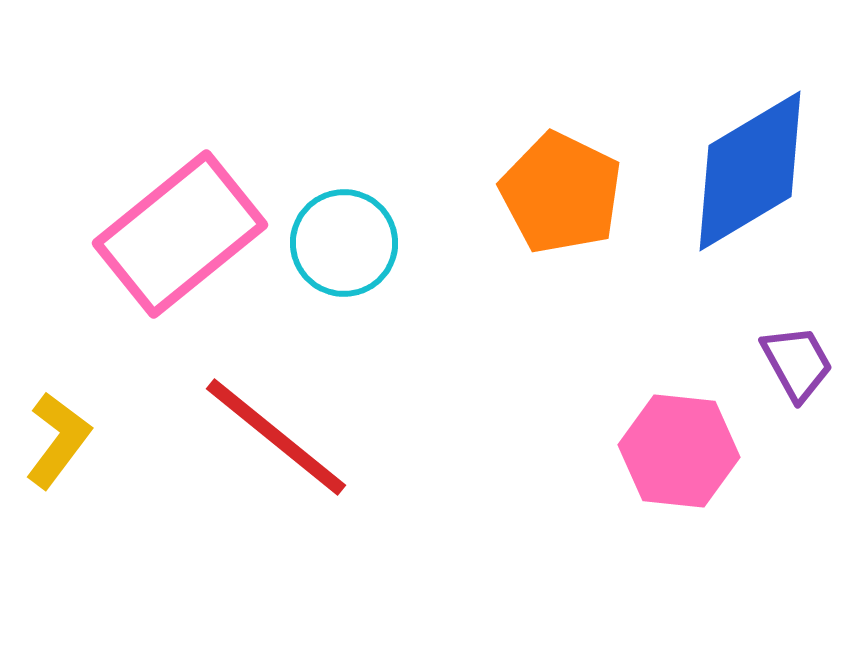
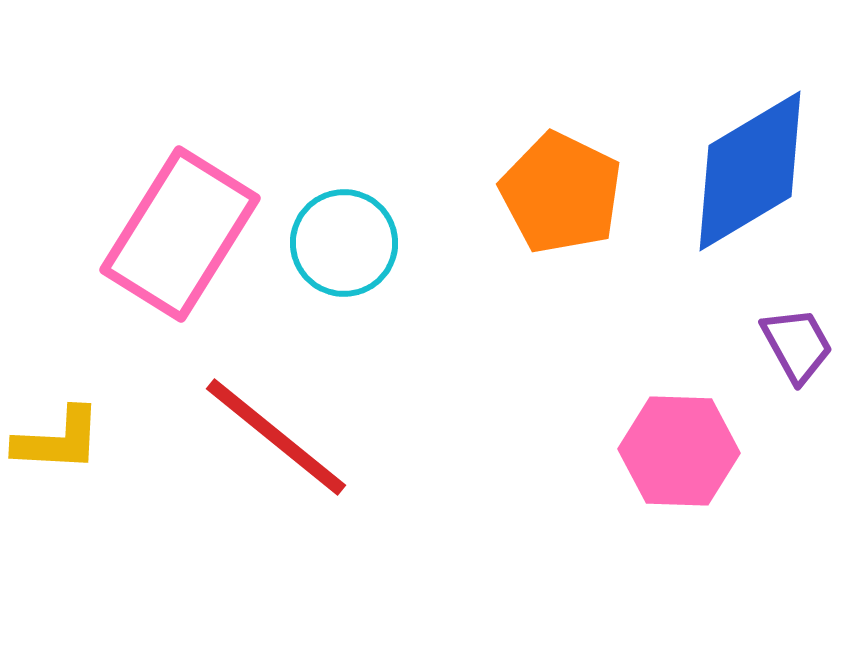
pink rectangle: rotated 19 degrees counterclockwise
purple trapezoid: moved 18 px up
yellow L-shape: rotated 56 degrees clockwise
pink hexagon: rotated 4 degrees counterclockwise
